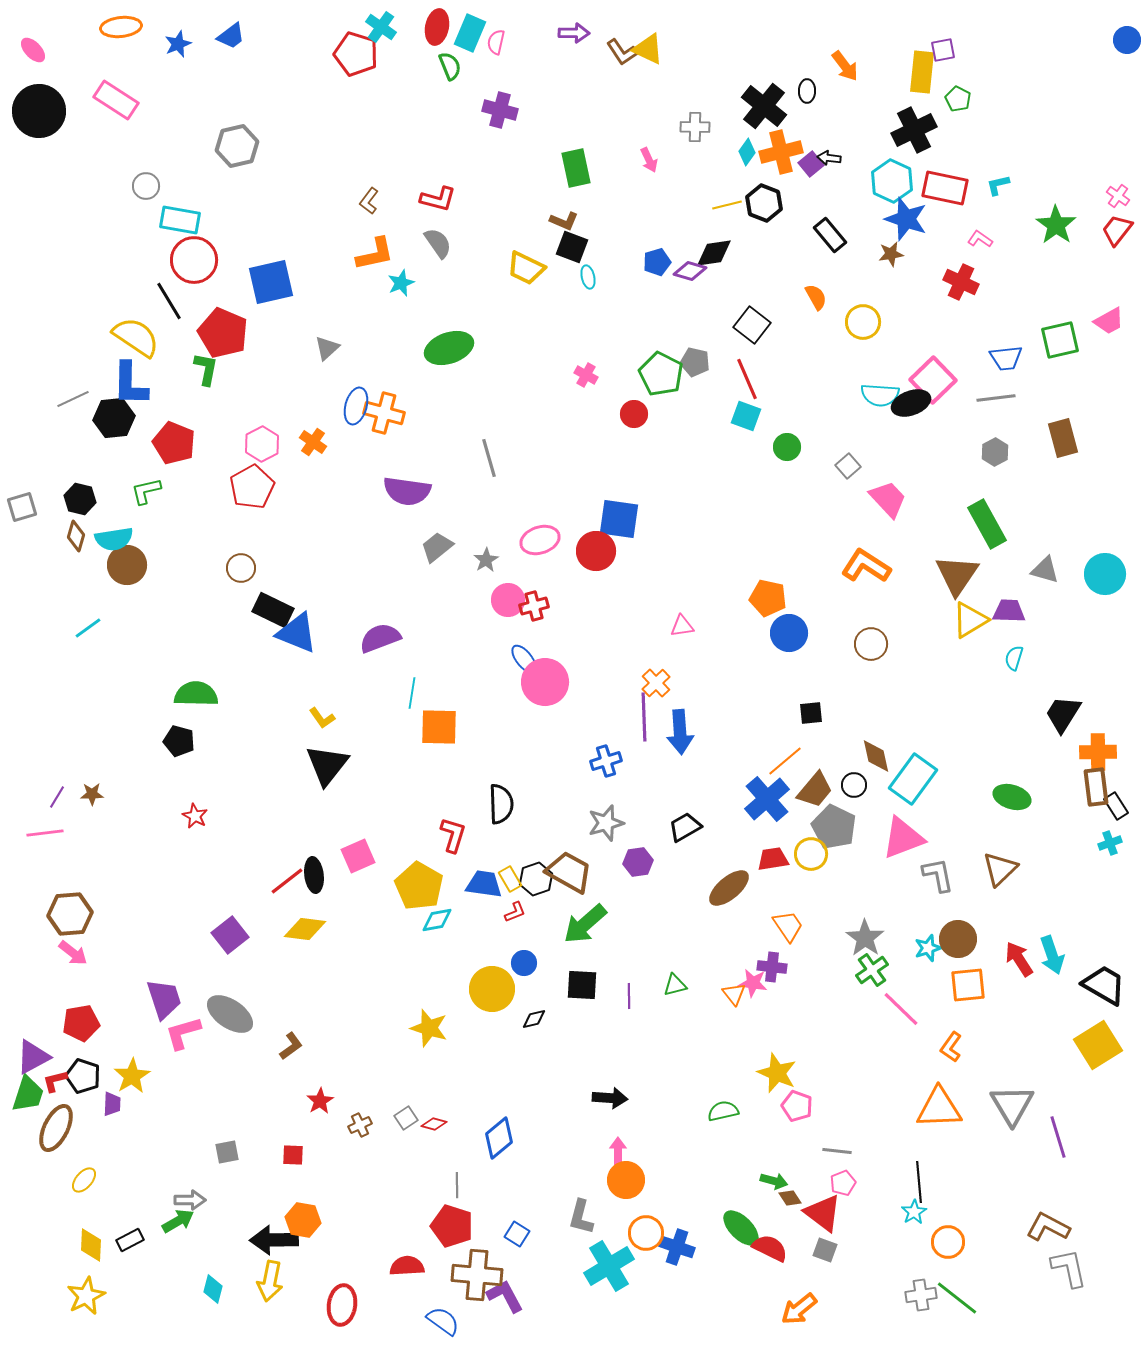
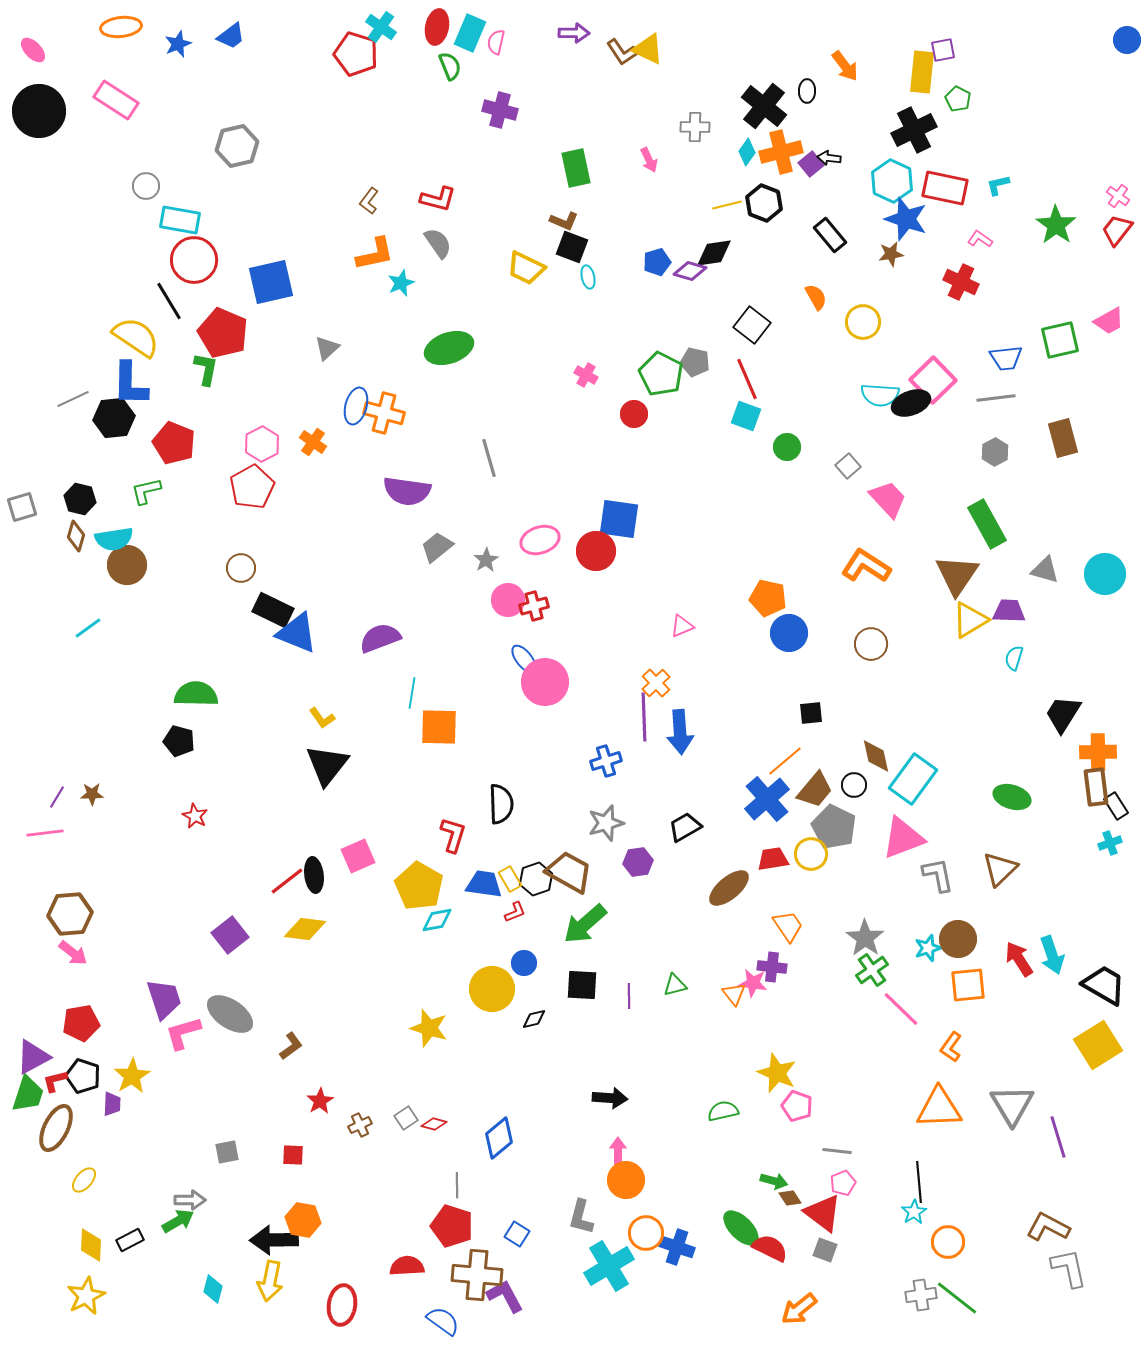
pink triangle at (682, 626): rotated 15 degrees counterclockwise
